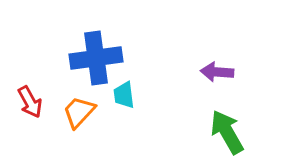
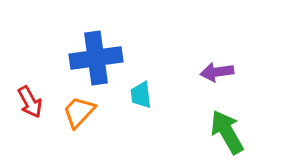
purple arrow: rotated 12 degrees counterclockwise
cyan trapezoid: moved 17 px right
